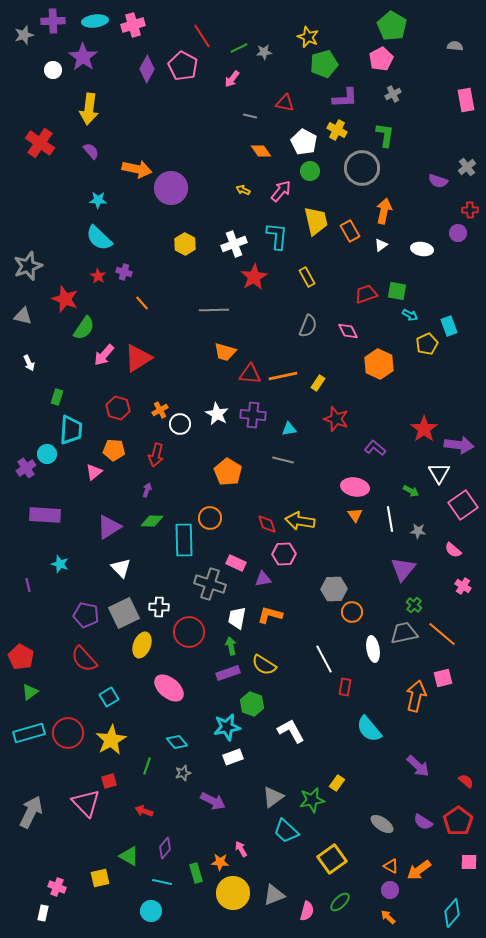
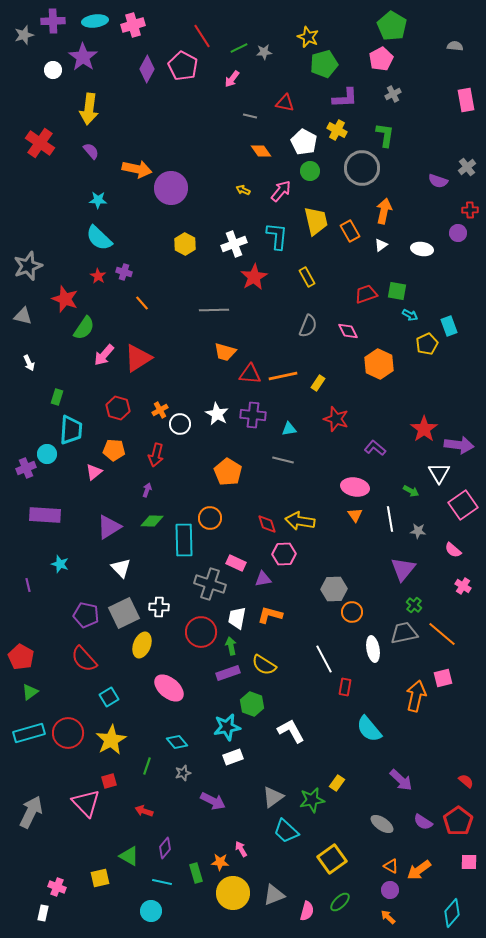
purple cross at (26, 468): rotated 12 degrees clockwise
red circle at (189, 632): moved 12 px right
purple arrow at (418, 766): moved 17 px left, 14 px down
